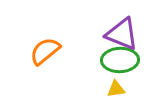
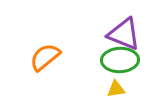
purple triangle: moved 2 px right
orange semicircle: moved 6 px down
